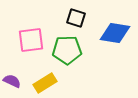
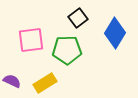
black square: moved 2 px right; rotated 36 degrees clockwise
blue diamond: rotated 68 degrees counterclockwise
